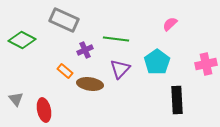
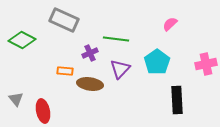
purple cross: moved 5 px right, 3 px down
orange rectangle: rotated 35 degrees counterclockwise
red ellipse: moved 1 px left, 1 px down
